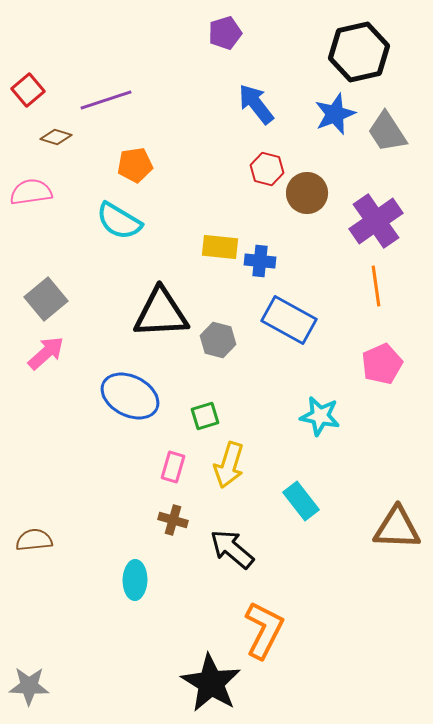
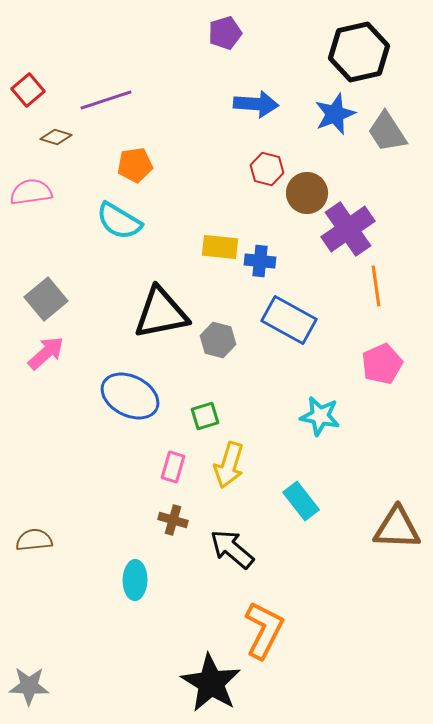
blue arrow: rotated 132 degrees clockwise
purple cross: moved 28 px left, 8 px down
black triangle: rotated 8 degrees counterclockwise
